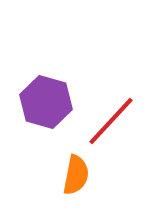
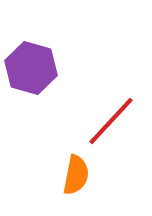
purple hexagon: moved 15 px left, 34 px up
